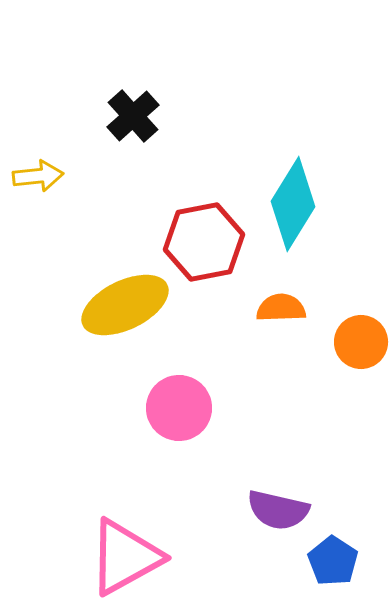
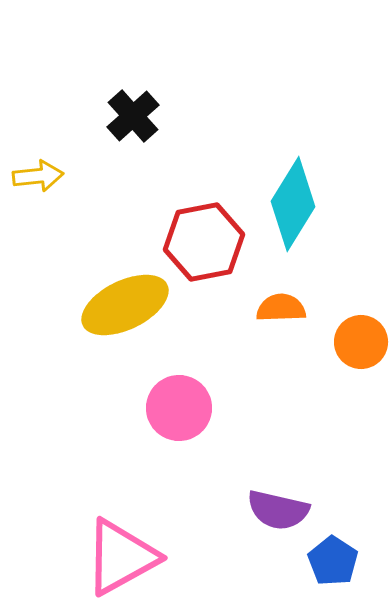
pink triangle: moved 4 px left
